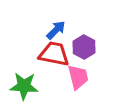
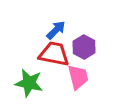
green star: moved 5 px right, 3 px up; rotated 8 degrees clockwise
